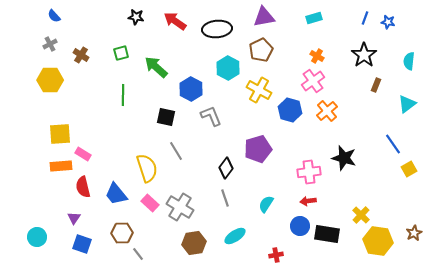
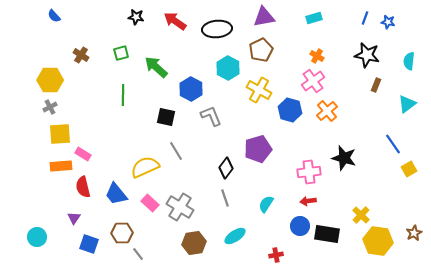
gray cross at (50, 44): moved 63 px down
black star at (364, 55): moved 3 px right; rotated 25 degrees counterclockwise
yellow semicircle at (147, 168): moved 2 px left, 1 px up; rotated 96 degrees counterclockwise
blue square at (82, 244): moved 7 px right
